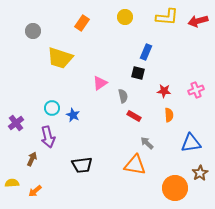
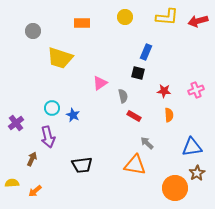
orange rectangle: rotated 56 degrees clockwise
blue triangle: moved 1 px right, 4 px down
brown star: moved 3 px left
